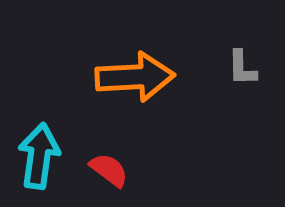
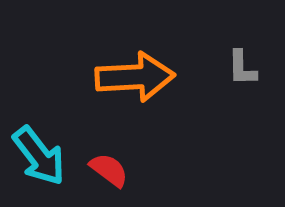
cyan arrow: rotated 134 degrees clockwise
